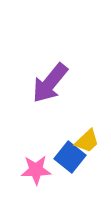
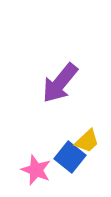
purple arrow: moved 10 px right
pink star: rotated 24 degrees clockwise
